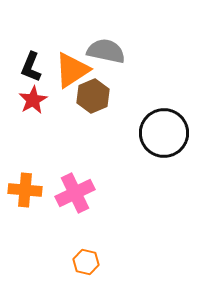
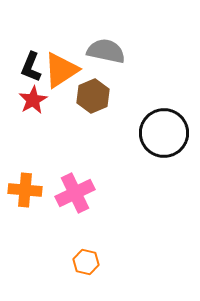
orange triangle: moved 11 px left
